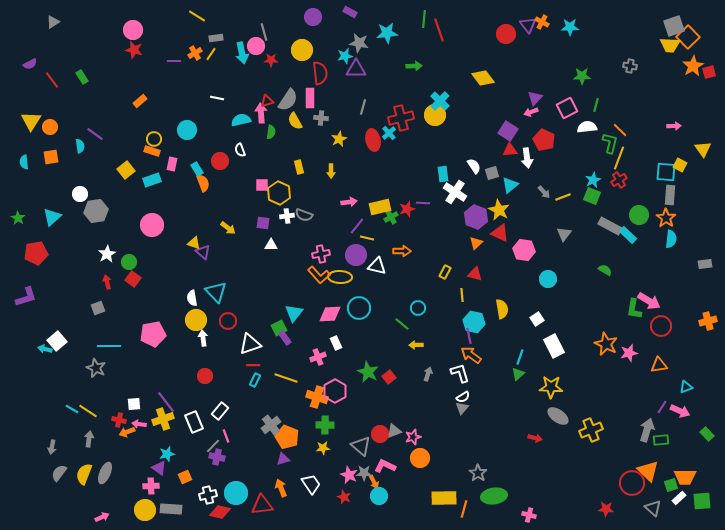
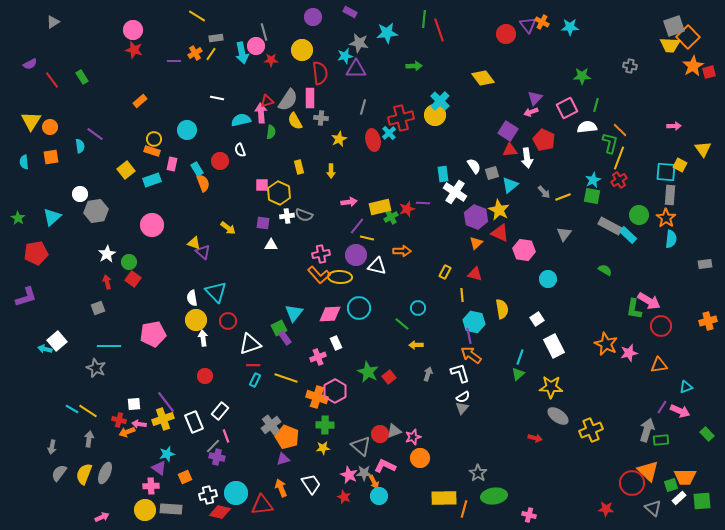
green square at (592, 196): rotated 12 degrees counterclockwise
